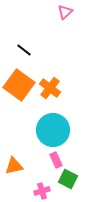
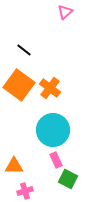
orange triangle: rotated 12 degrees clockwise
pink cross: moved 17 px left
